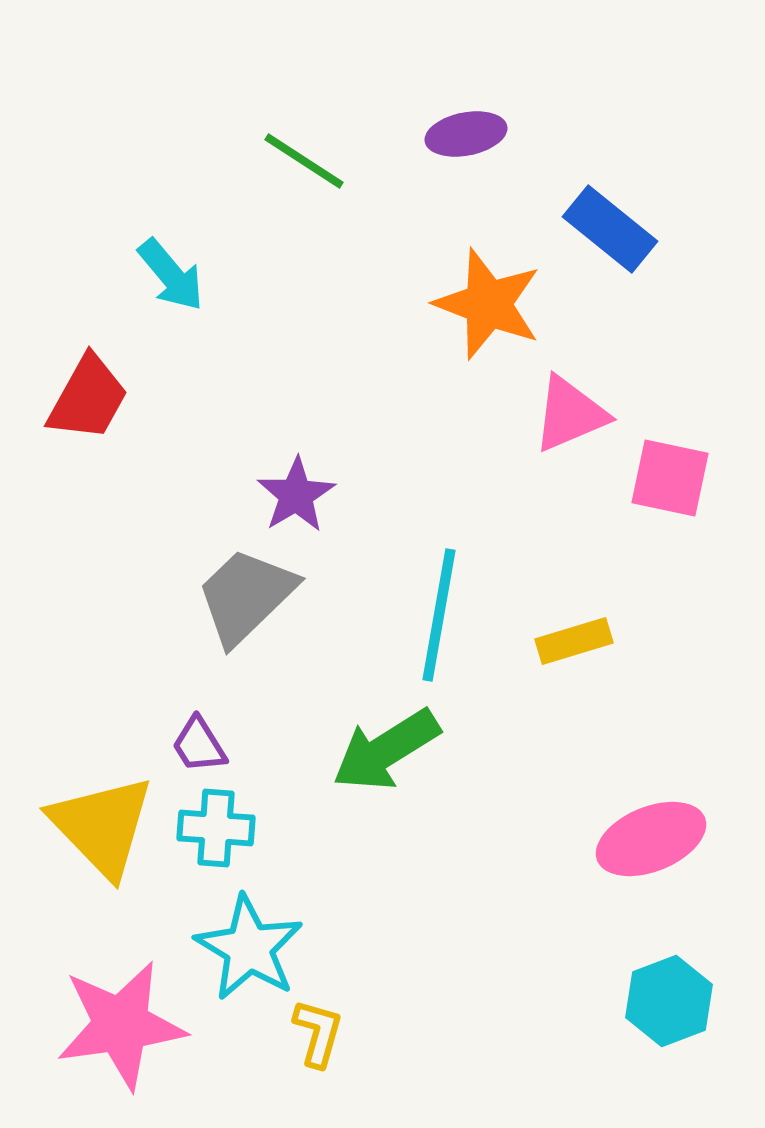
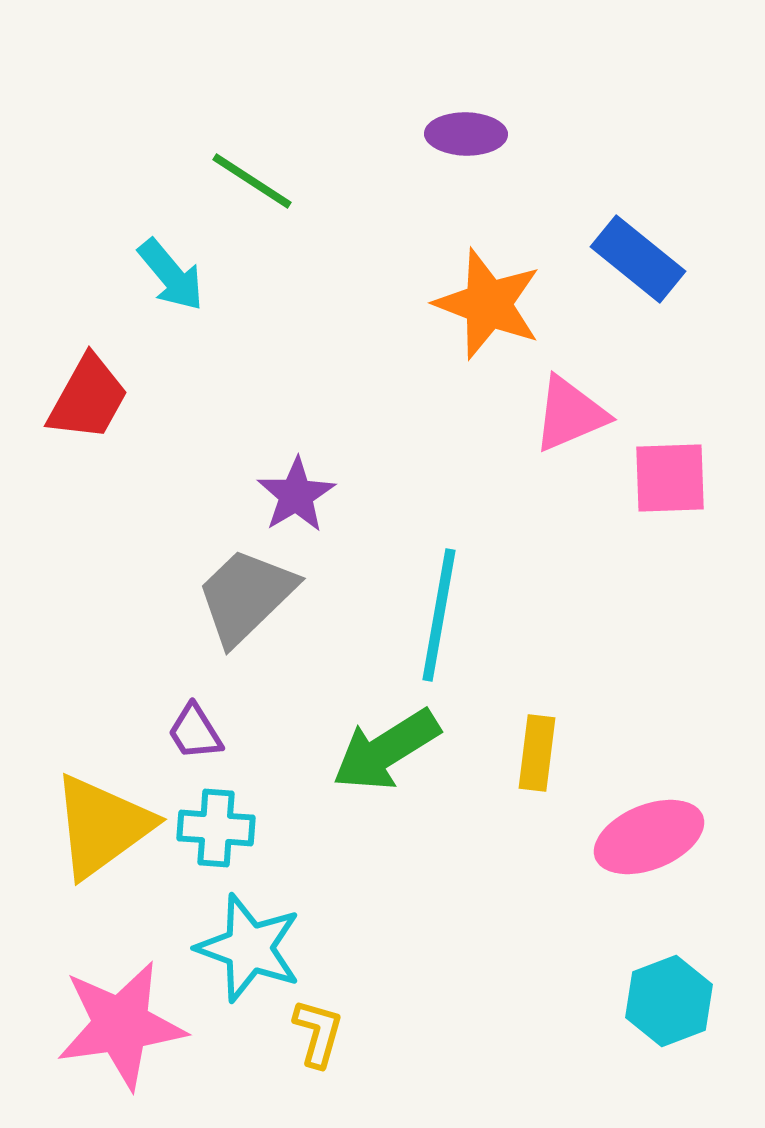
purple ellipse: rotated 12 degrees clockwise
green line: moved 52 px left, 20 px down
blue rectangle: moved 28 px right, 30 px down
pink square: rotated 14 degrees counterclockwise
yellow rectangle: moved 37 px left, 112 px down; rotated 66 degrees counterclockwise
purple trapezoid: moved 4 px left, 13 px up
yellow triangle: rotated 38 degrees clockwise
pink ellipse: moved 2 px left, 2 px up
cyan star: rotated 11 degrees counterclockwise
